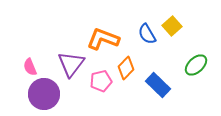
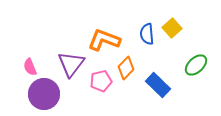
yellow square: moved 2 px down
blue semicircle: rotated 25 degrees clockwise
orange L-shape: moved 1 px right, 1 px down
